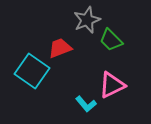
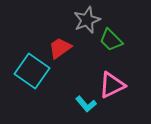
red trapezoid: rotated 15 degrees counterclockwise
